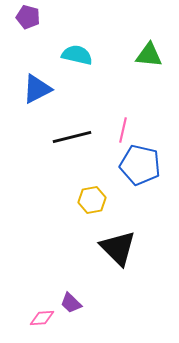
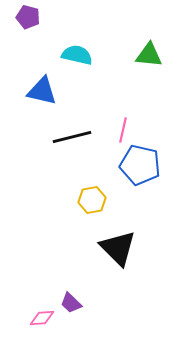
blue triangle: moved 5 px right, 2 px down; rotated 40 degrees clockwise
